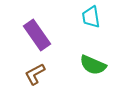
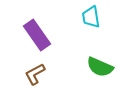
green semicircle: moved 7 px right, 2 px down
